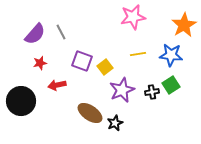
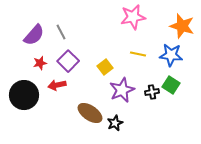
orange star: moved 2 px left, 1 px down; rotated 25 degrees counterclockwise
purple semicircle: moved 1 px left, 1 px down
yellow line: rotated 21 degrees clockwise
purple square: moved 14 px left; rotated 25 degrees clockwise
green square: rotated 24 degrees counterclockwise
black circle: moved 3 px right, 6 px up
